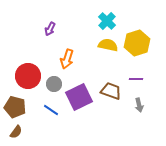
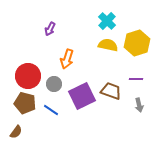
purple square: moved 3 px right, 1 px up
brown pentagon: moved 10 px right, 4 px up
